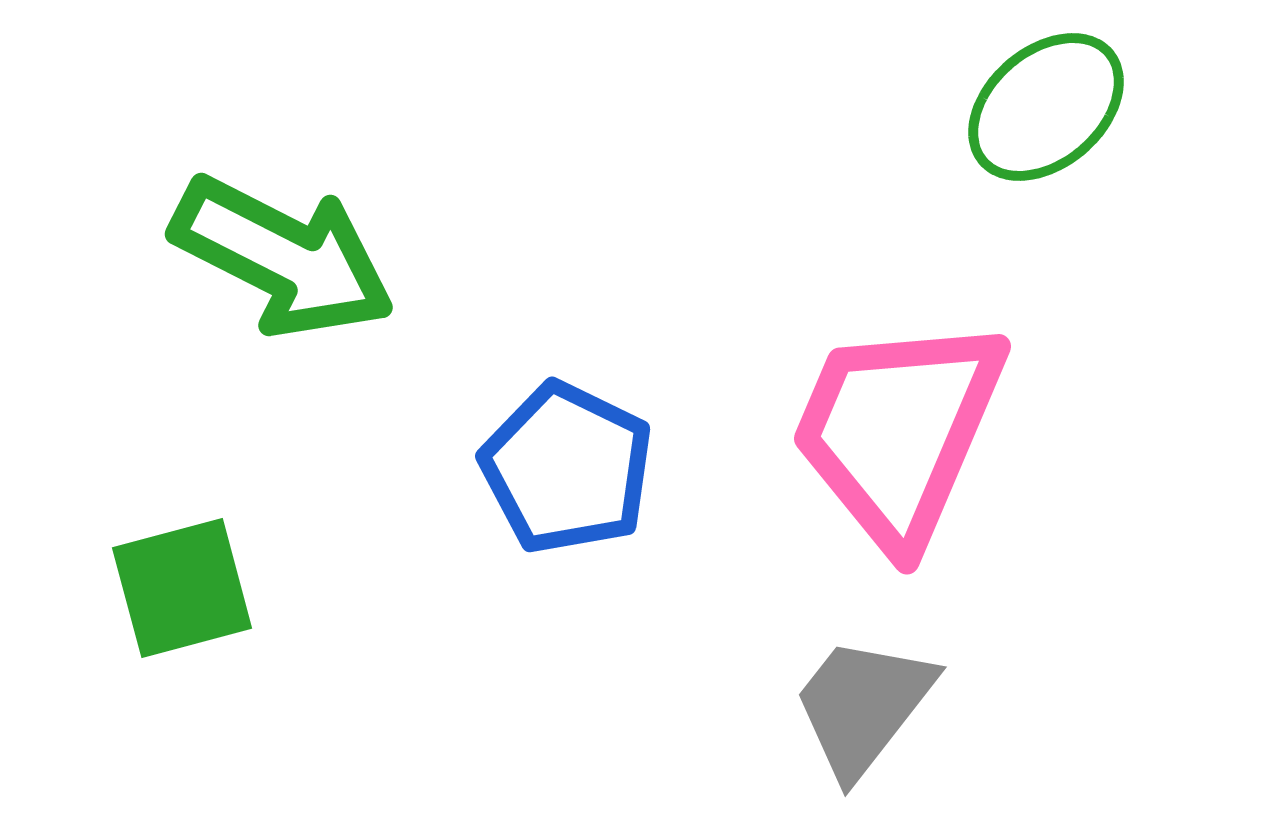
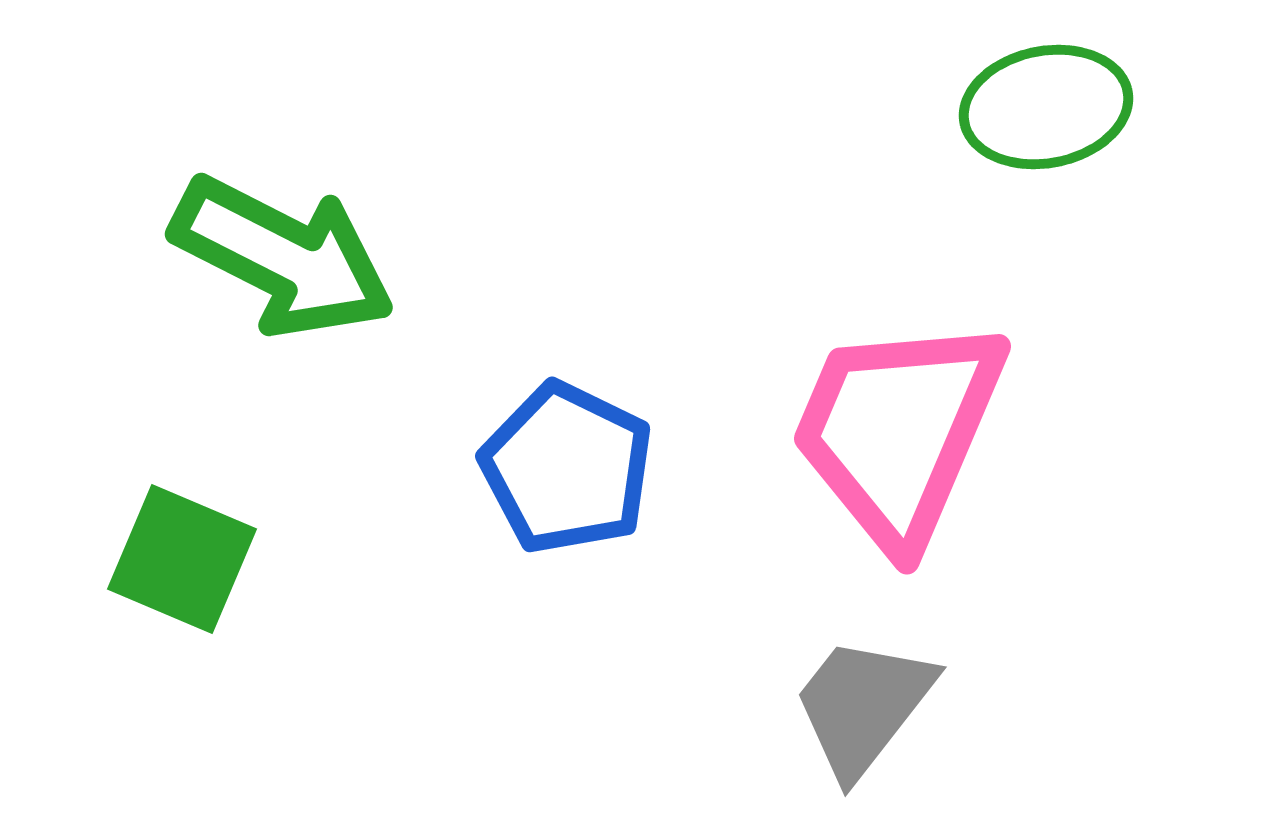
green ellipse: rotated 30 degrees clockwise
green square: moved 29 px up; rotated 38 degrees clockwise
